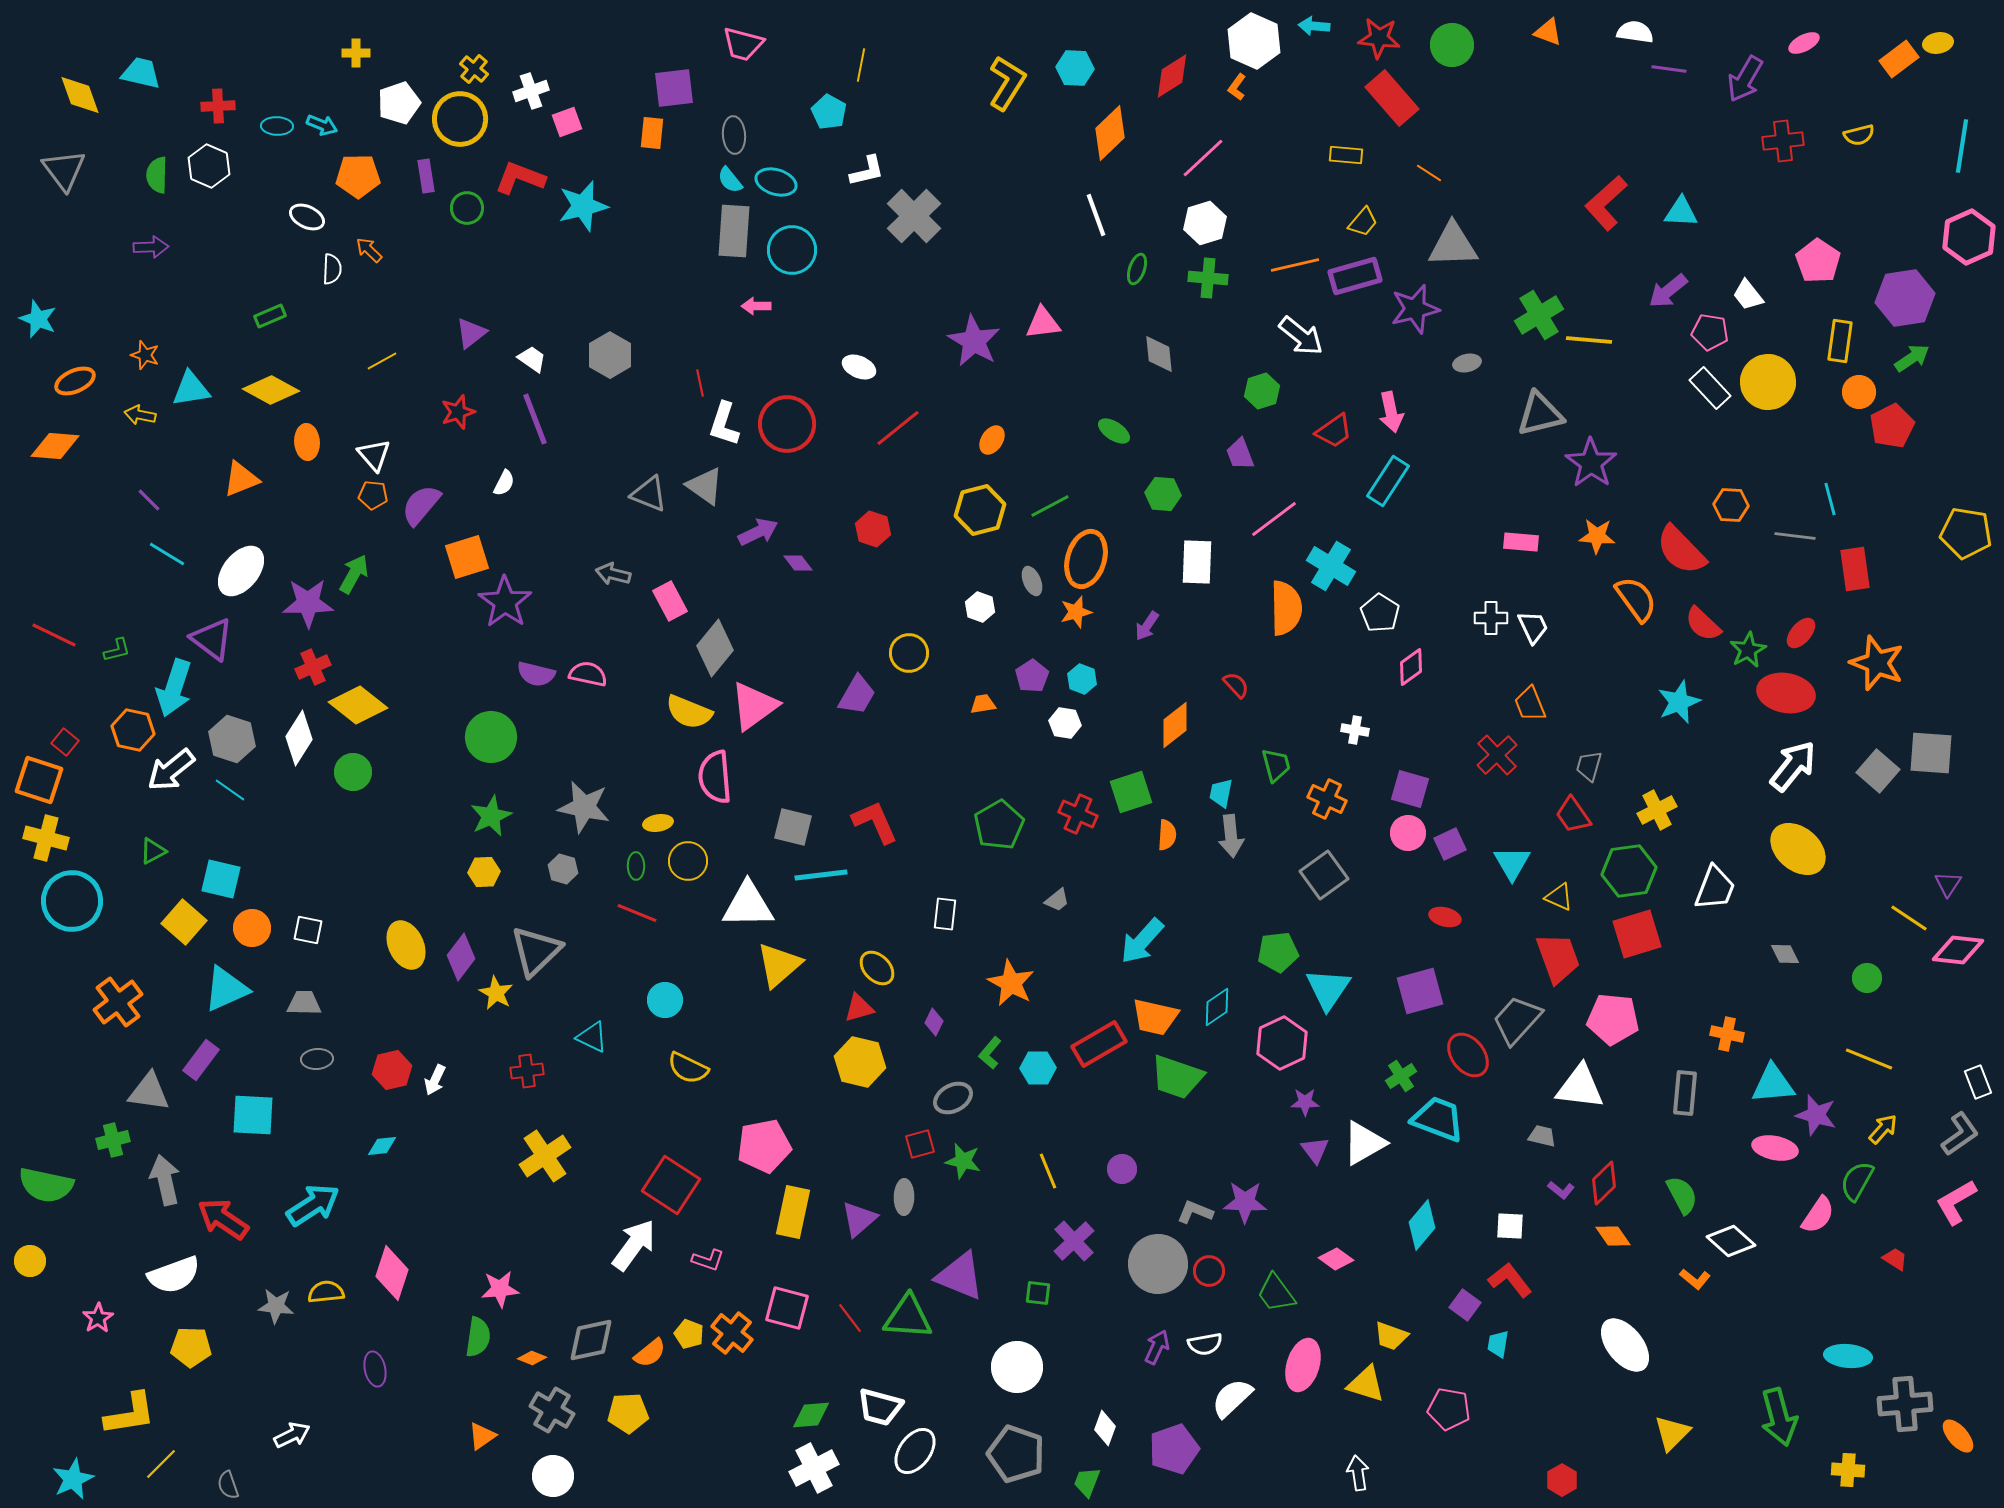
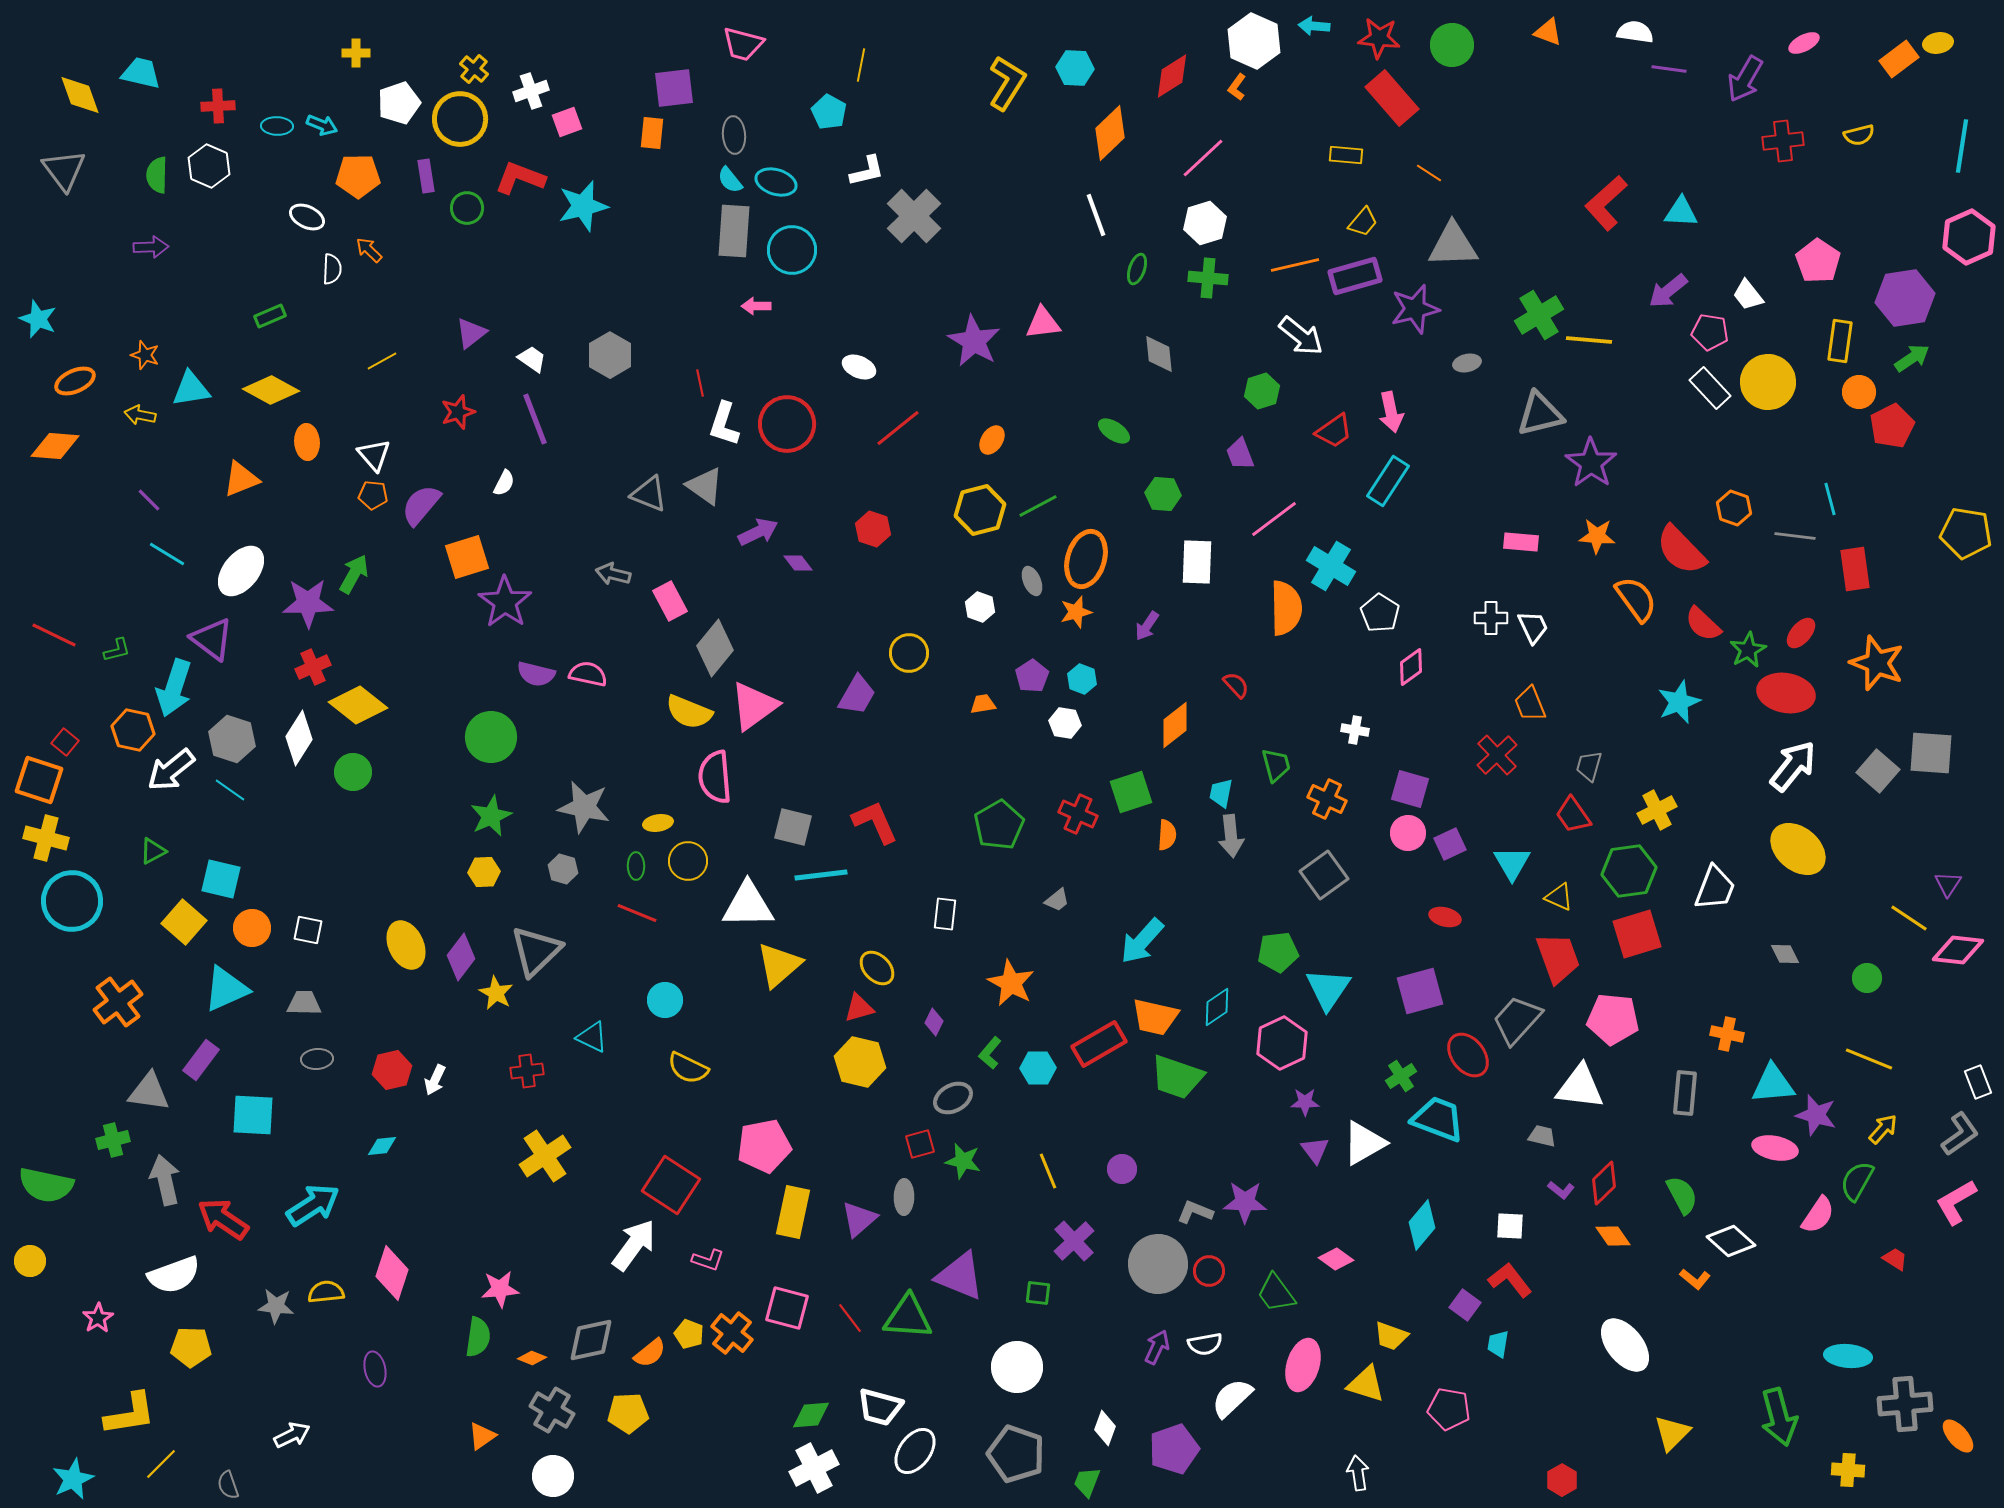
orange hexagon at (1731, 505): moved 3 px right, 3 px down; rotated 16 degrees clockwise
green line at (1050, 506): moved 12 px left
